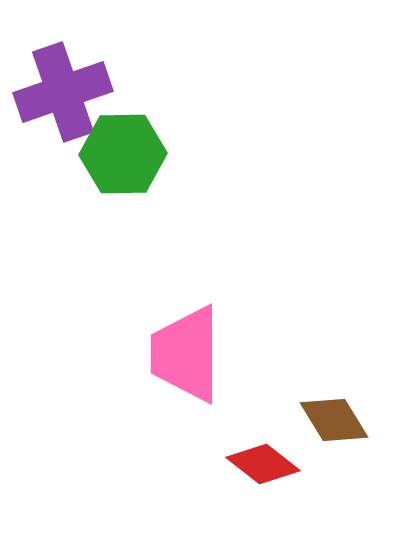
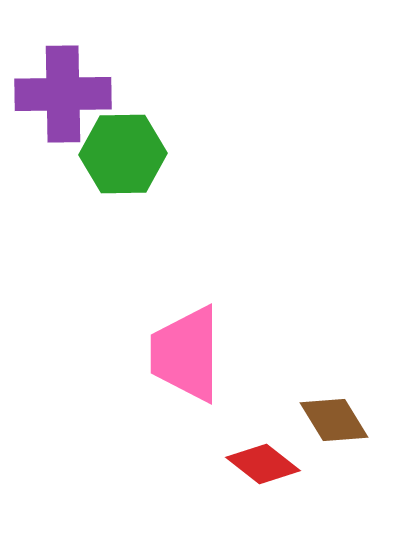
purple cross: moved 2 px down; rotated 18 degrees clockwise
